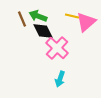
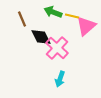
green arrow: moved 15 px right, 4 px up
pink triangle: moved 4 px down
black diamond: moved 2 px left, 6 px down
